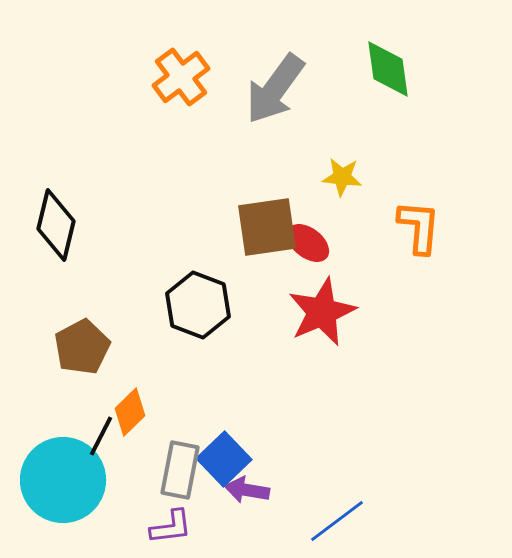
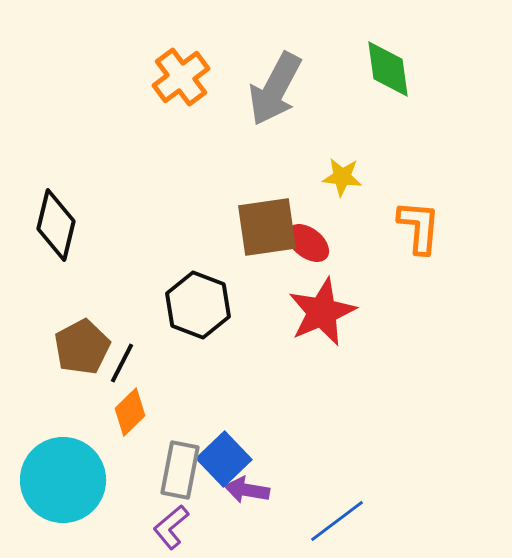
gray arrow: rotated 8 degrees counterclockwise
black line: moved 21 px right, 73 px up
purple L-shape: rotated 147 degrees clockwise
